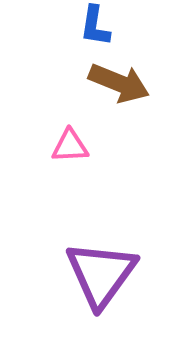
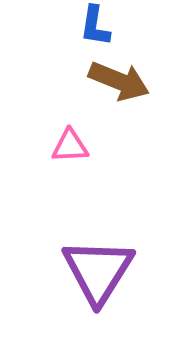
brown arrow: moved 2 px up
purple triangle: moved 3 px left, 3 px up; rotated 4 degrees counterclockwise
